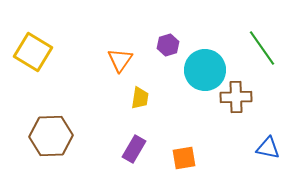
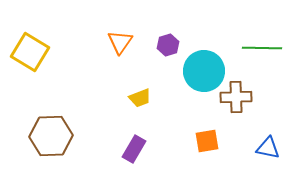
green line: rotated 54 degrees counterclockwise
yellow square: moved 3 px left
orange triangle: moved 18 px up
cyan circle: moved 1 px left, 1 px down
yellow trapezoid: rotated 60 degrees clockwise
orange square: moved 23 px right, 17 px up
